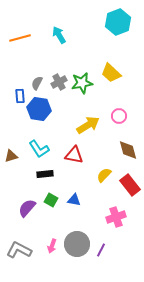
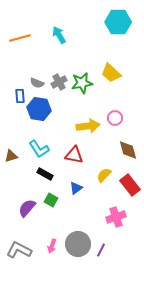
cyan hexagon: rotated 20 degrees clockwise
gray semicircle: rotated 96 degrees counterclockwise
pink circle: moved 4 px left, 2 px down
yellow arrow: moved 1 px down; rotated 25 degrees clockwise
black rectangle: rotated 35 degrees clockwise
blue triangle: moved 2 px right, 12 px up; rotated 48 degrees counterclockwise
gray circle: moved 1 px right
